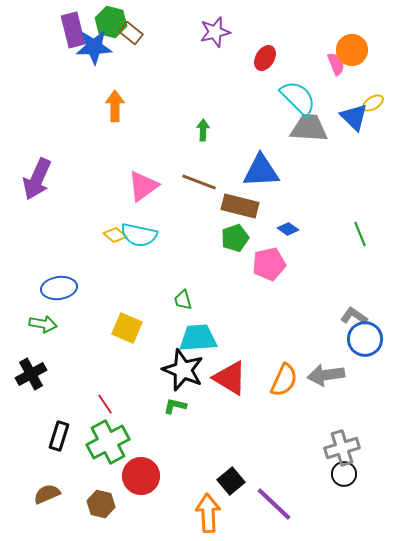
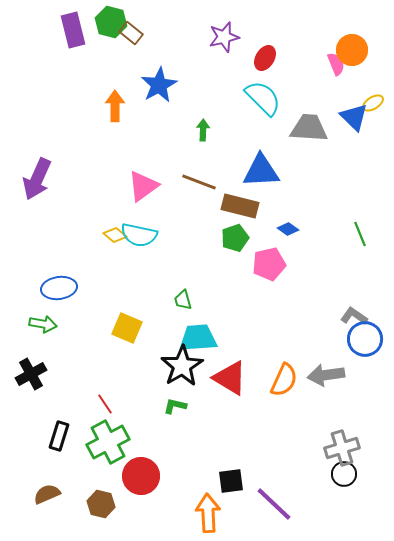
purple star at (215, 32): moved 9 px right, 5 px down
blue star at (94, 47): moved 65 px right, 38 px down; rotated 27 degrees counterclockwise
cyan semicircle at (298, 98): moved 35 px left
black star at (183, 370): moved 1 px left, 4 px up; rotated 18 degrees clockwise
black square at (231, 481): rotated 32 degrees clockwise
